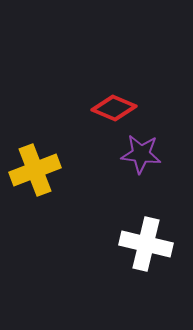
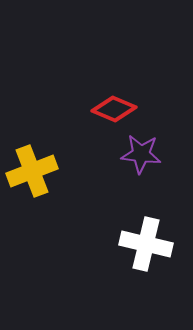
red diamond: moved 1 px down
yellow cross: moved 3 px left, 1 px down
